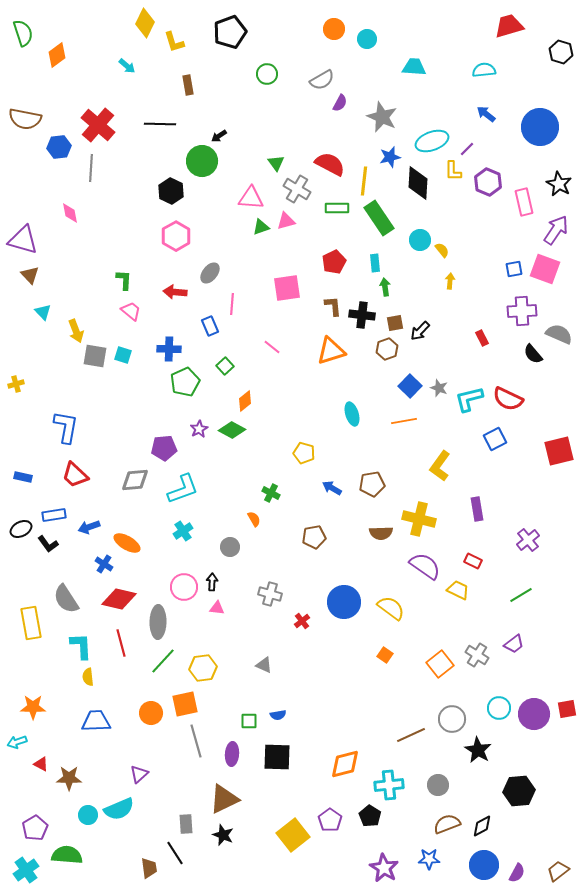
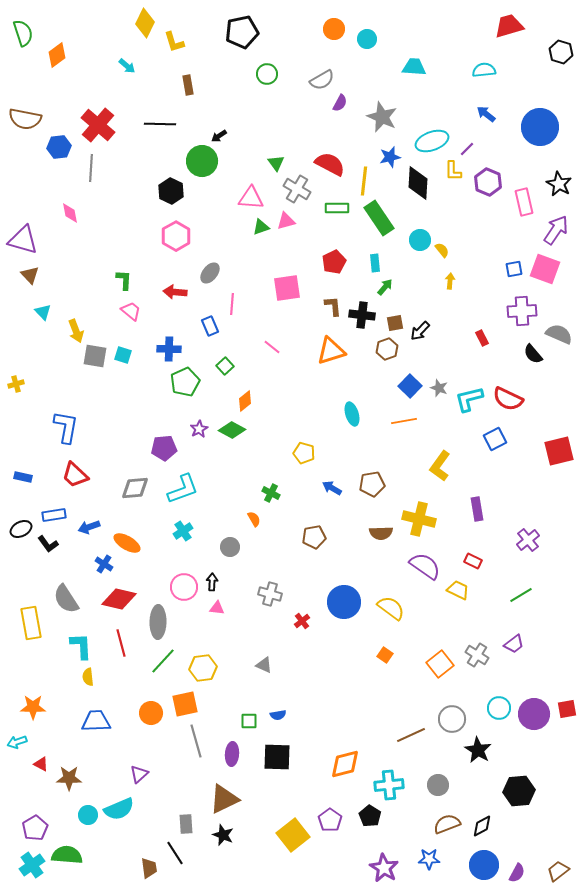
black pentagon at (230, 32): moved 12 px right; rotated 8 degrees clockwise
green arrow at (385, 287): rotated 48 degrees clockwise
gray diamond at (135, 480): moved 8 px down
cyan cross at (26, 870): moved 6 px right, 5 px up
